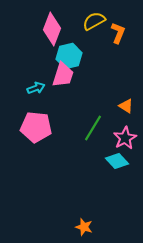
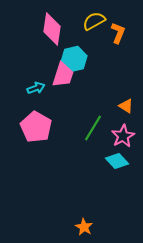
pink diamond: rotated 12 degrees counterclockwise
cyan hexagon: moved 5 px right, 3 px down
pink pentagon: rotated 24 degrees clockwise
pink star: moved 2 px left, 2 px up
orange star: rotated 12 degrees clockwise
